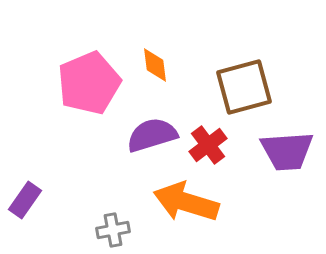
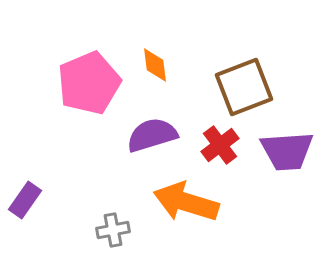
brown square: rotated 6 degrees counterclockwise
red cross: moved 12 px right
